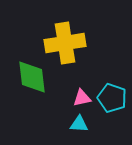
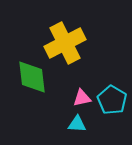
yellow cross: rotated 18 degrees counterclockwise
cyan pentagon: moved 2 px down; rotated 12 degrees clockwise
cyan triangle: moved 2 px left
